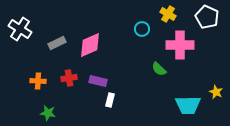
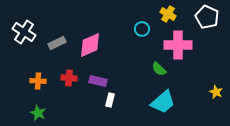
white cross: moved 4 px right, 3 px down
pink cross: moved 2 px left
red cross: rotated 14 degrees clockwise
cyan trapezoid: moved 25 px left, 3 px up; rotated 40 degrees counterclockwise
green star: moved 10 px left; rotated 14 degrees clockwise
